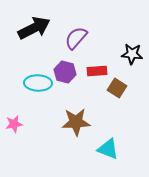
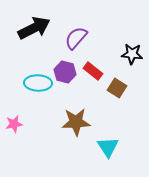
red rectangle: moved 4 px left; rotated 42 degrees clockwise
cyan triangle: moved 2 px up; rotated 35 degrees clockwise
